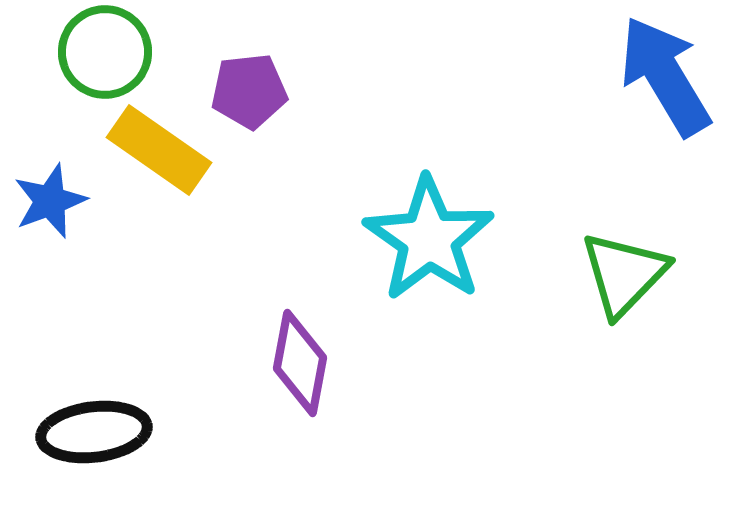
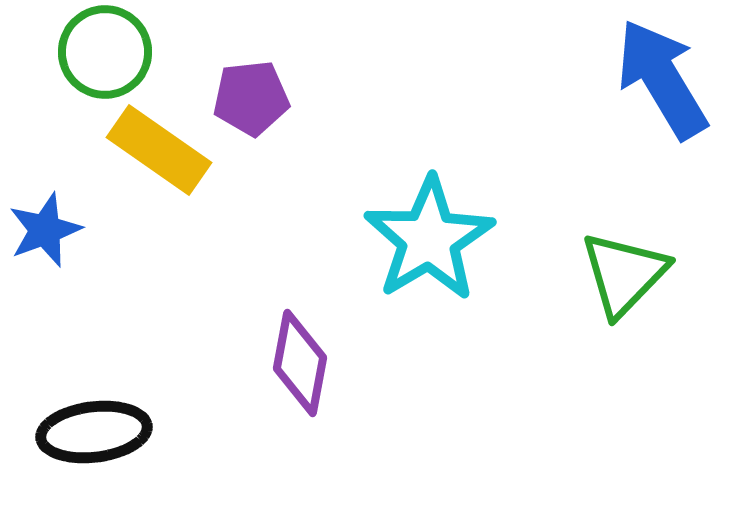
blue arrow: moved 3 px left, 3 px down
purple pentagon: moved 2 px right, 7 px down
blue star: moved 5 px left, 29 px down
cyan star: rotated 6 degrees clockwise
